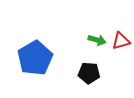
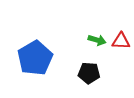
red triangle: rotated 18 degrees clockwise
